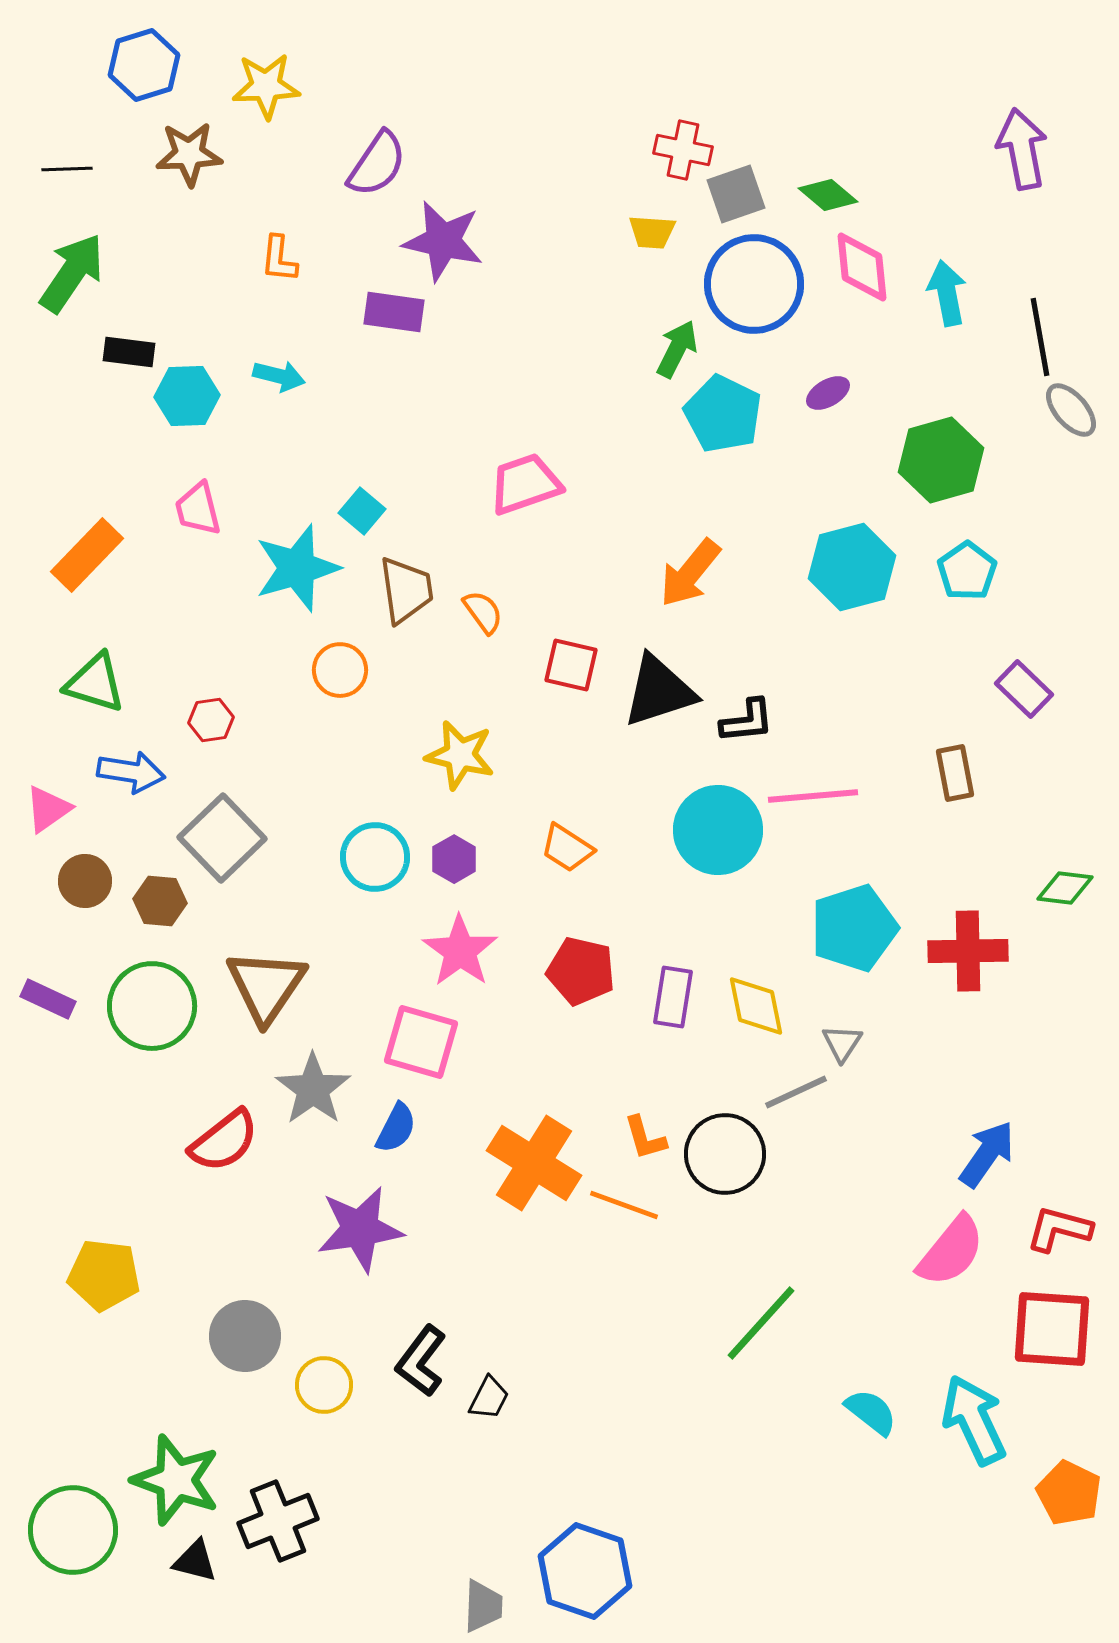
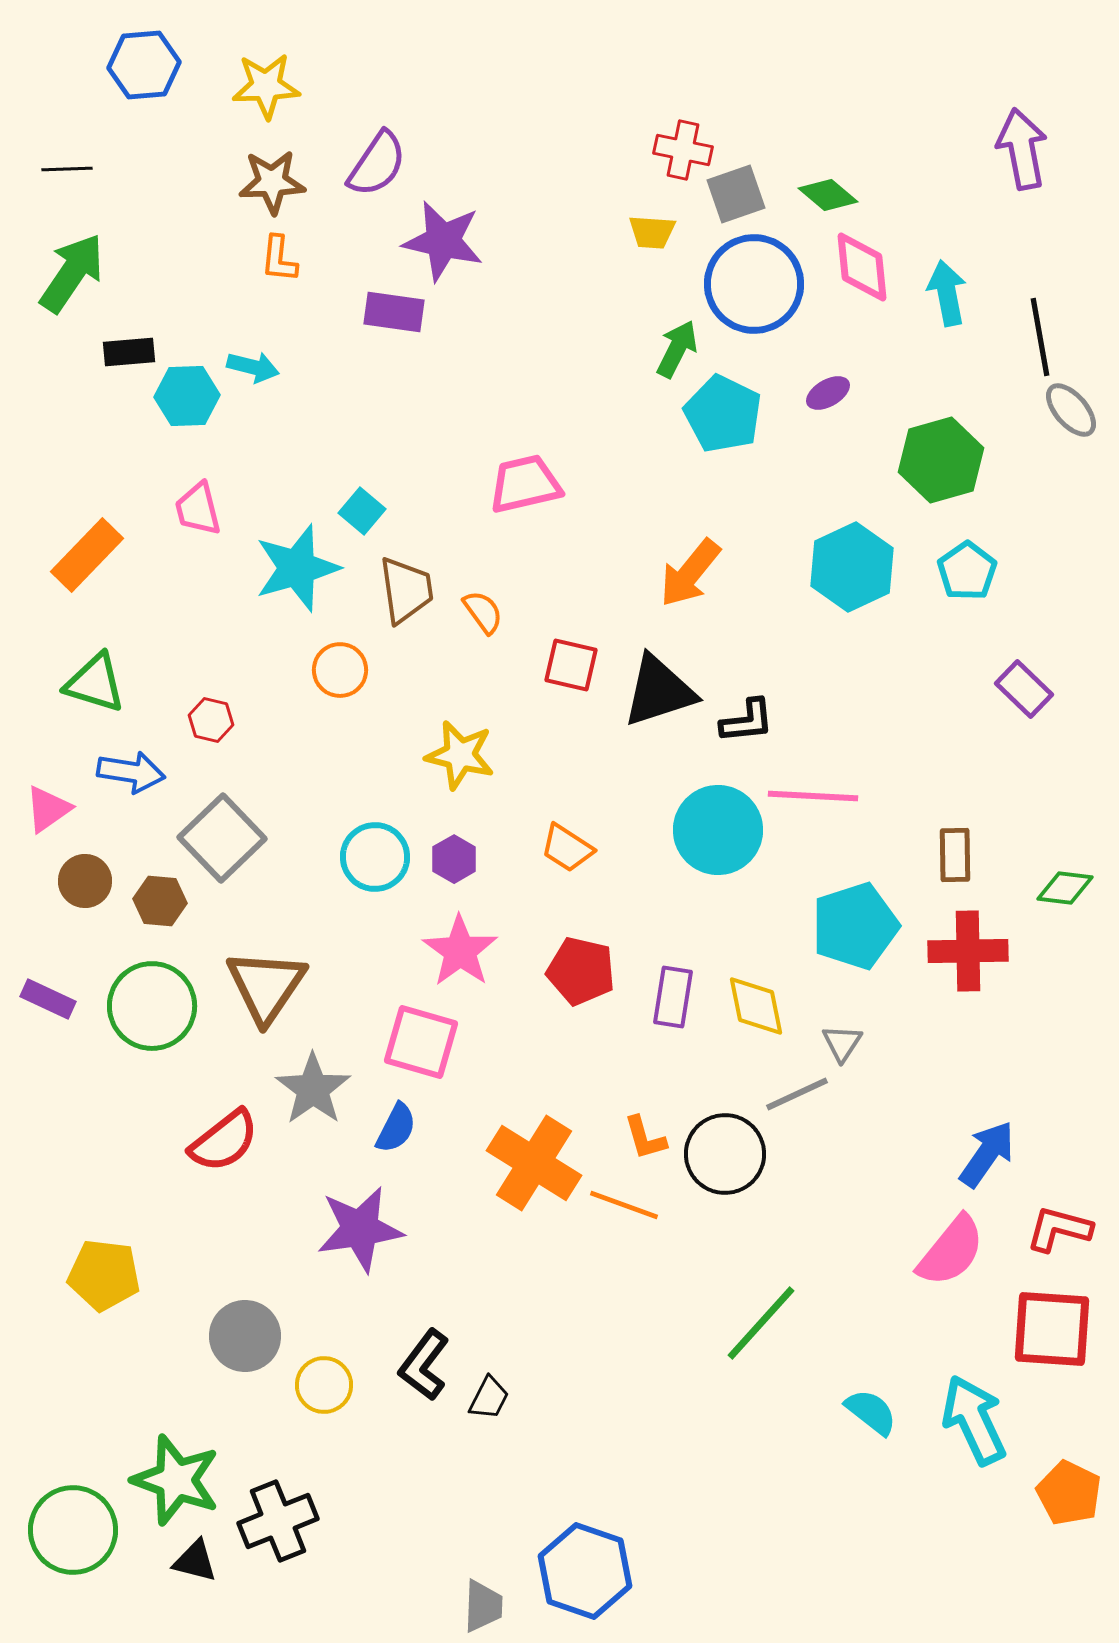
blue hexagon at (144, 65): rotated 12 degrees clockwise
brown star at (189, 154): moved 83 px right, 28 px down
black rectangle at (129, 352): rotated 12 degrees counterclockwise
cyan arrow at (279, 376): moved 26 px left, 9 px up
pink trapezoid at (525, 484): rotated 6 degrees clockwise
cyan hexagon at (852, 567): rotated 10 degrees counterclockwise
red hexagon at (211, 720): rotated 21 degrees clockwise
brown rectangle at (955, 773): moved 82 px down; rotated 10 degrees clockwise
pink line at (813, 796): rotated 8 degrees clockwise
cyan pentagon at (854, 928): moved 1 px right, 2 px up
gray line at (796, 1092): moved 1 px right, 2 px down
black L-shape at (421, 1361): moved 3 px right, 4 px down
